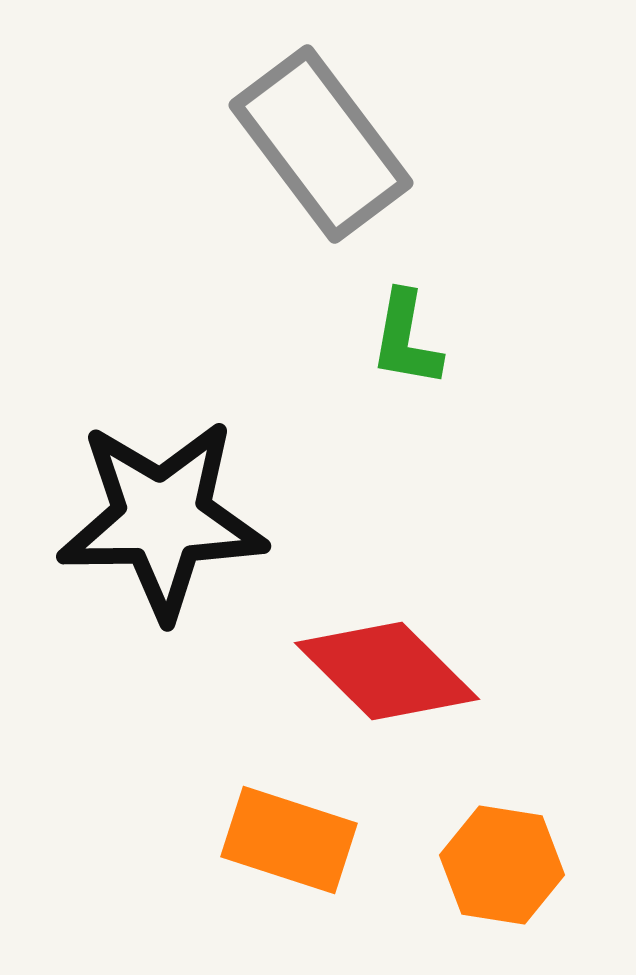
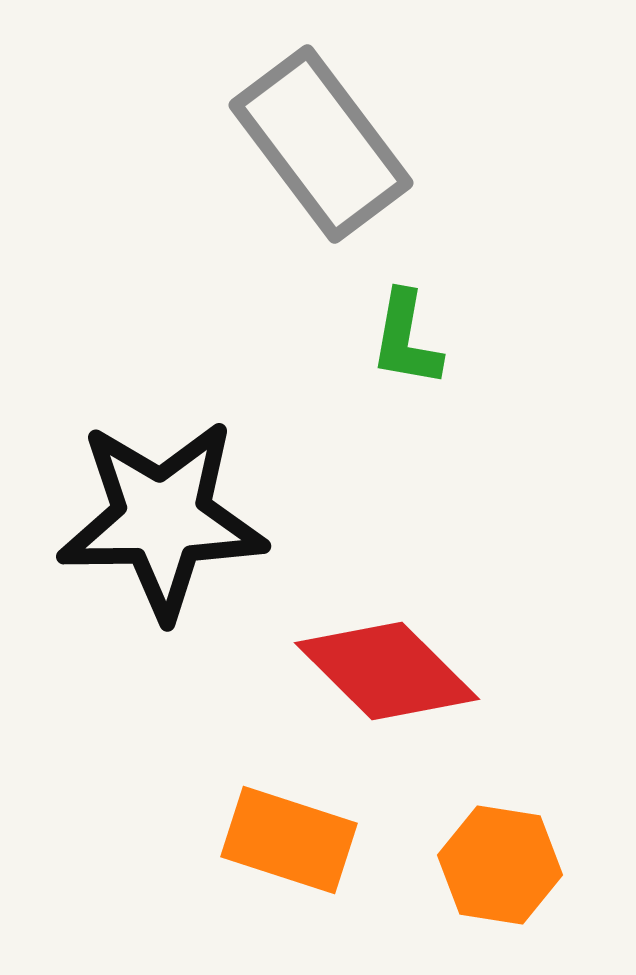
orange hexagon: moved 2 px left
